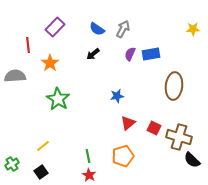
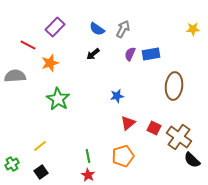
red line: rotated 56 degrees counterclockwise
orange star: rotated 18 degrees clockwise
brown cross: rotated 20 degrees clockwise
yellow line: moved 3 px left
red star: moved 1 px left
